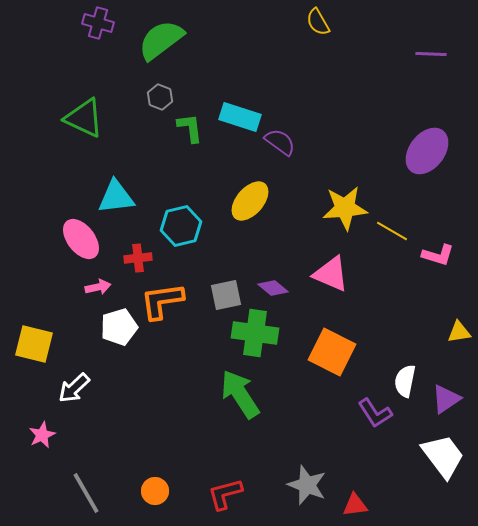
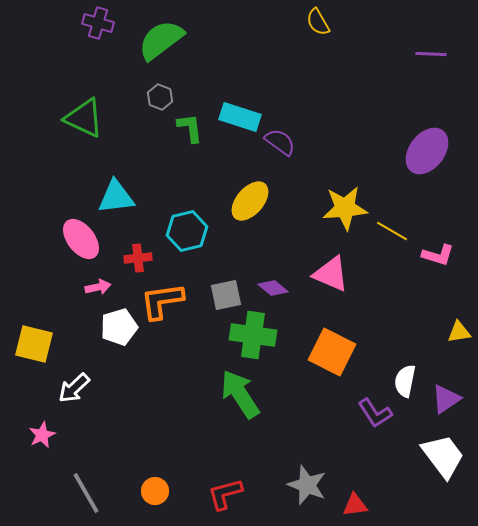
cyan hexagon: moved 6 px right, 5 px down
green cross: moved 2 px left, 2 px down
